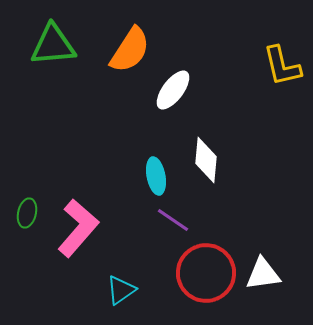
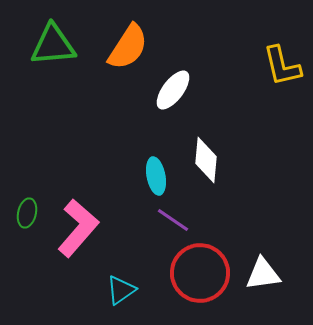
orange semicircle: moved 2 px left, 3 px up
red circle: moved 6 px left
